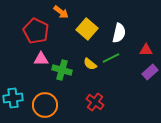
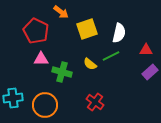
yellow square: rotated 30 degrees clockwise
green line: moved 2 px up
green cross: moved 2 px down
